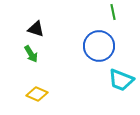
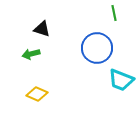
green line: moved 1 px right, 1 px down
black triangle: moved 6 px right
blue circle: moved 2 px left, 2 px down
green arrow: rotated 108 degrees clockwise
